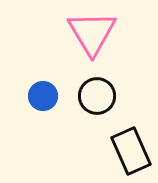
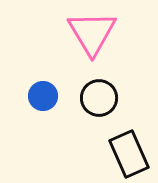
black circle: moved 2 px right, 2 px down
black rectangle: moved 2 px left, 3 px down
